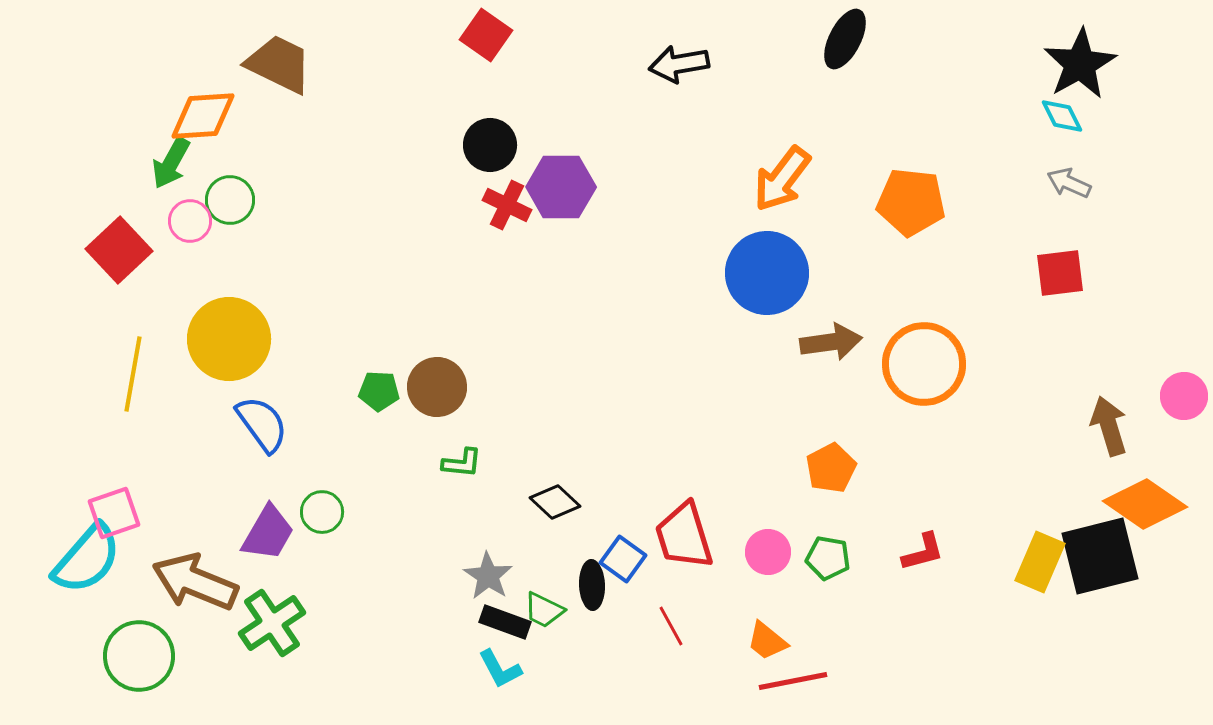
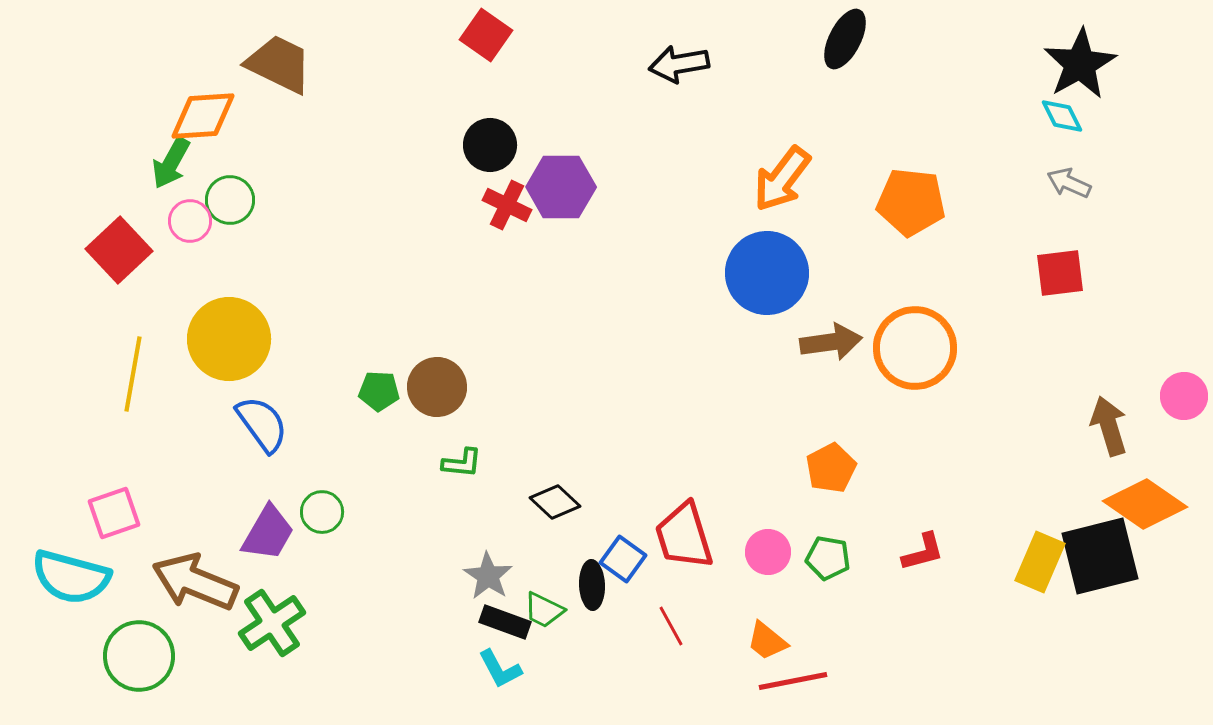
orange circle at (924, 364): moved 9 px left, 16 px up
cyan semicircle at (87, 559): moved 16 px left, 18 px down; rotated 64 degrees clockwise
